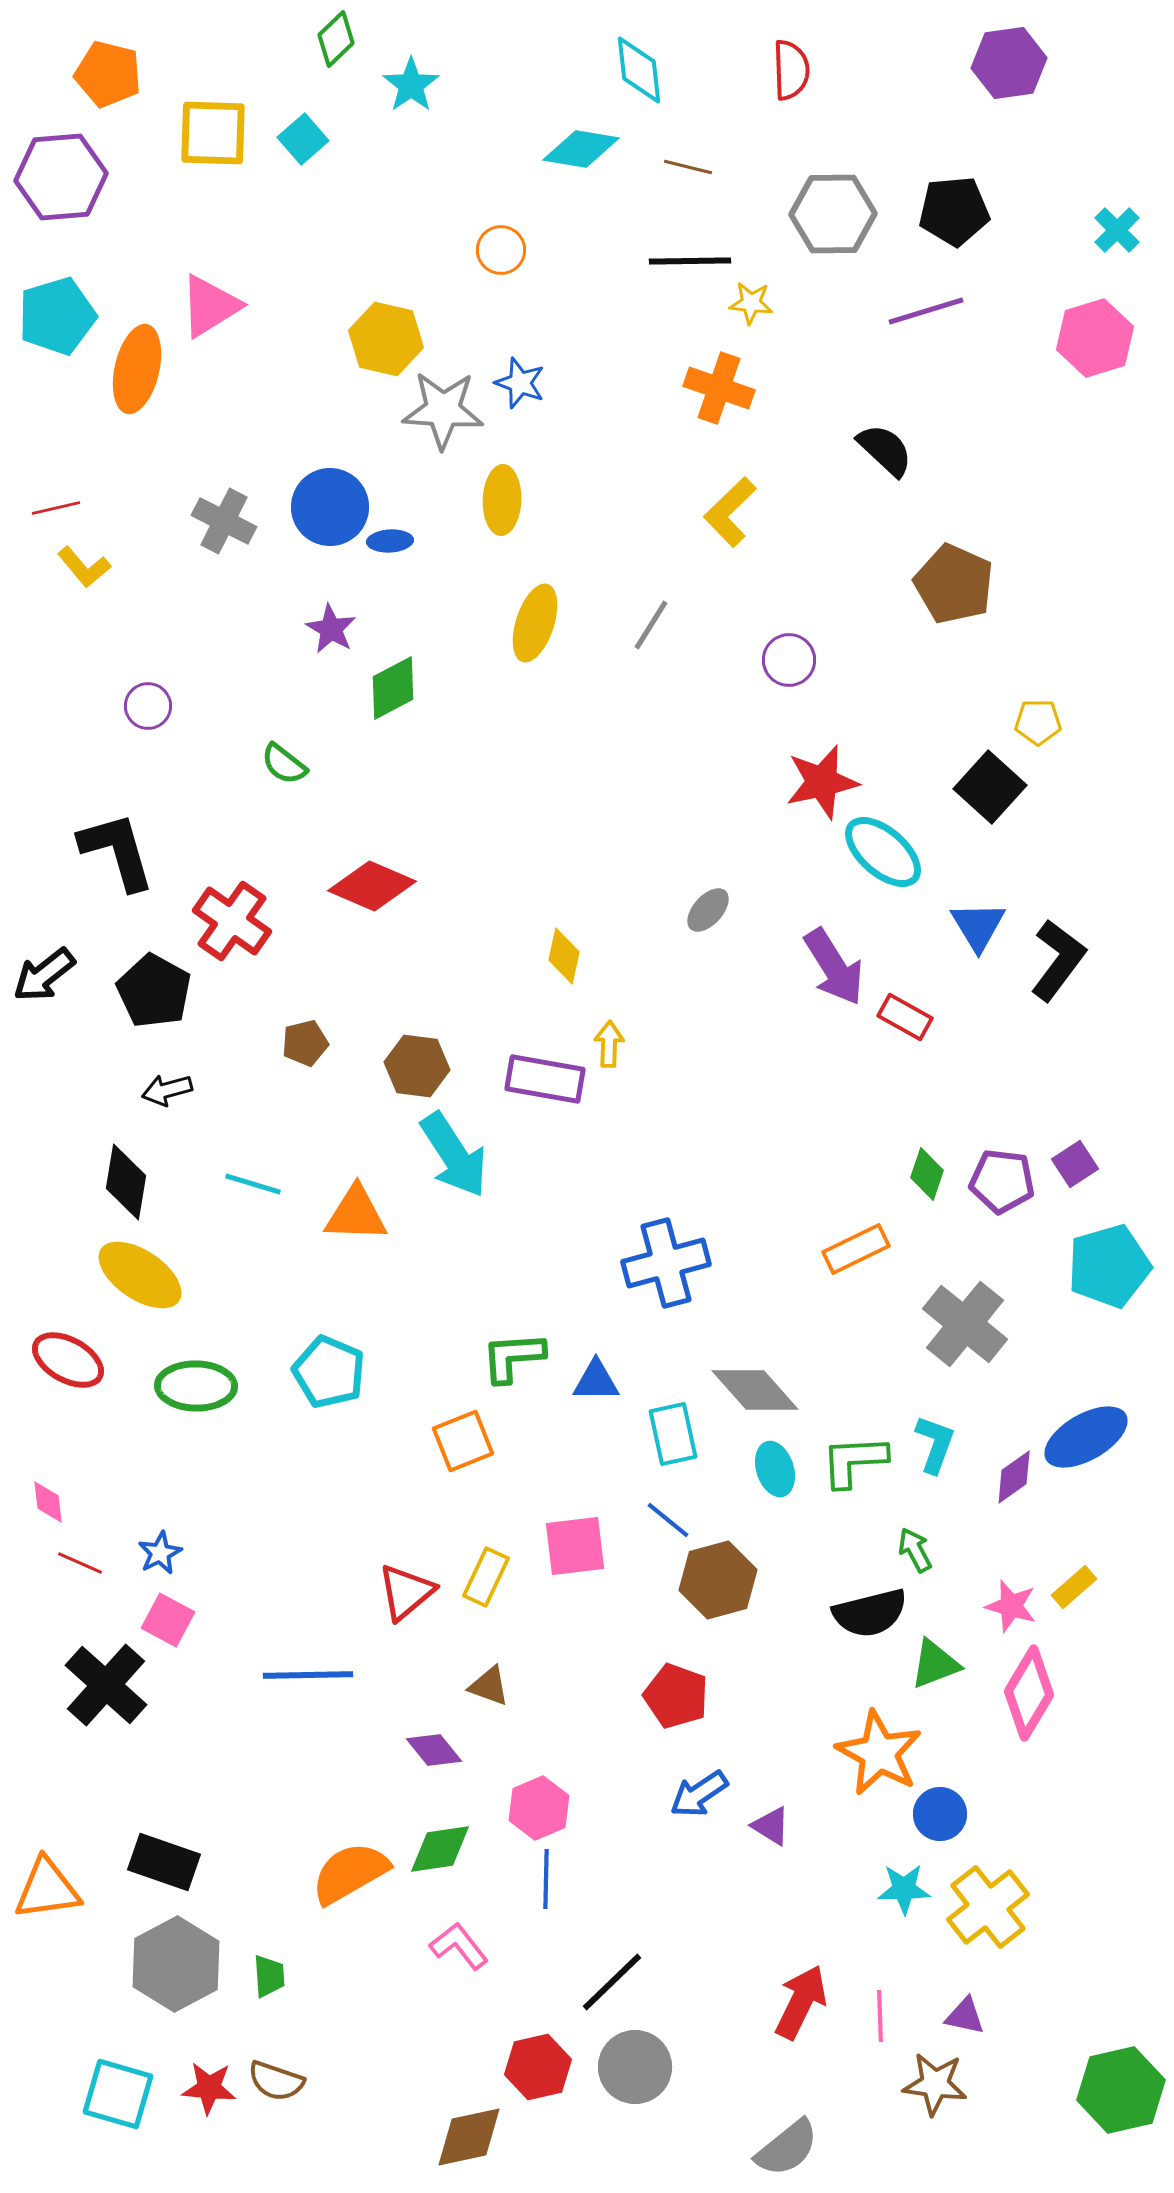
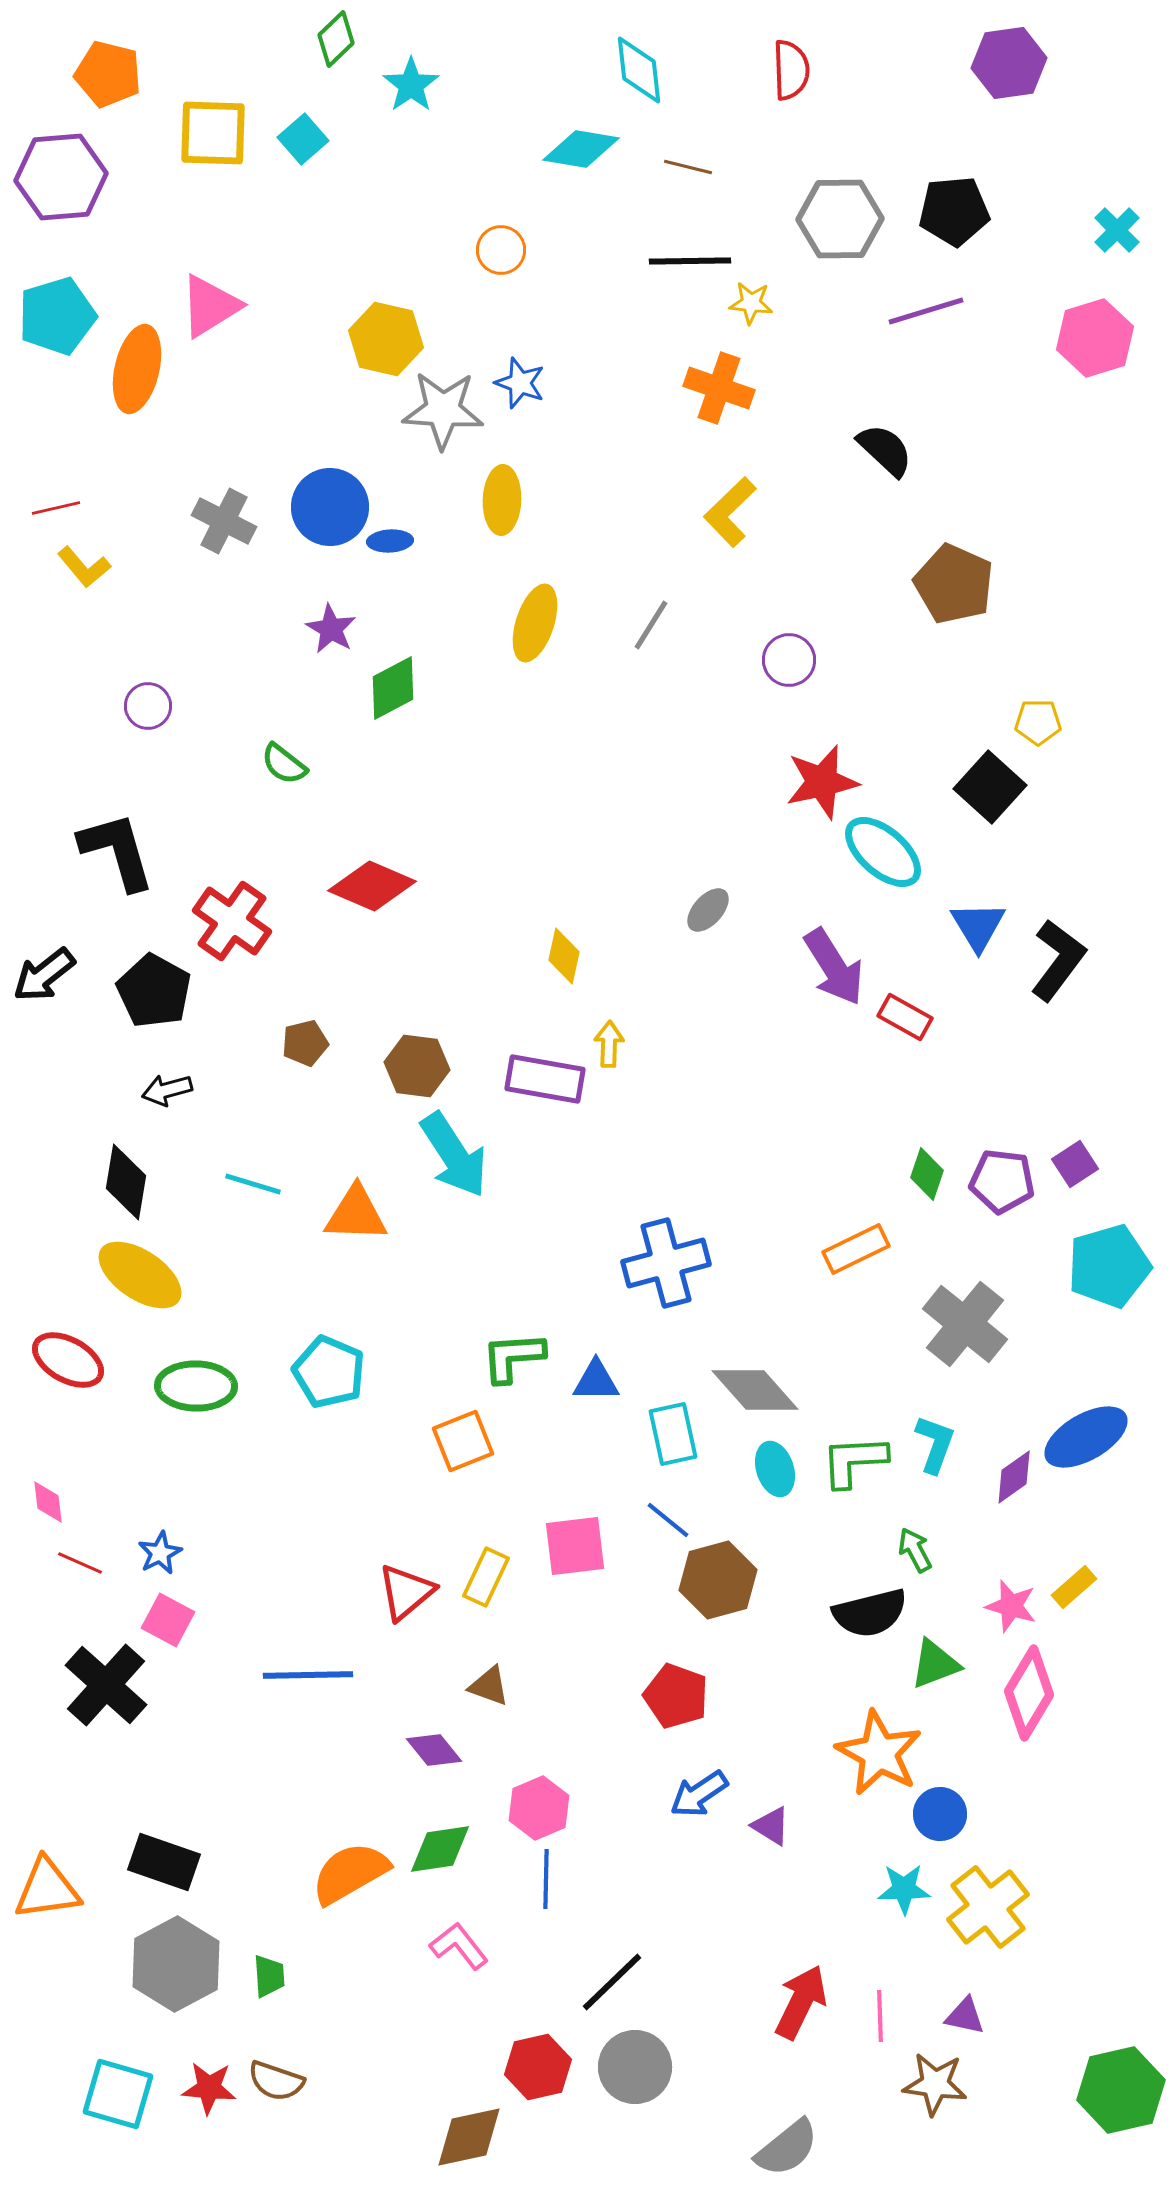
gray hexagon at (833, 214): moved 7 px right, 5 px down
